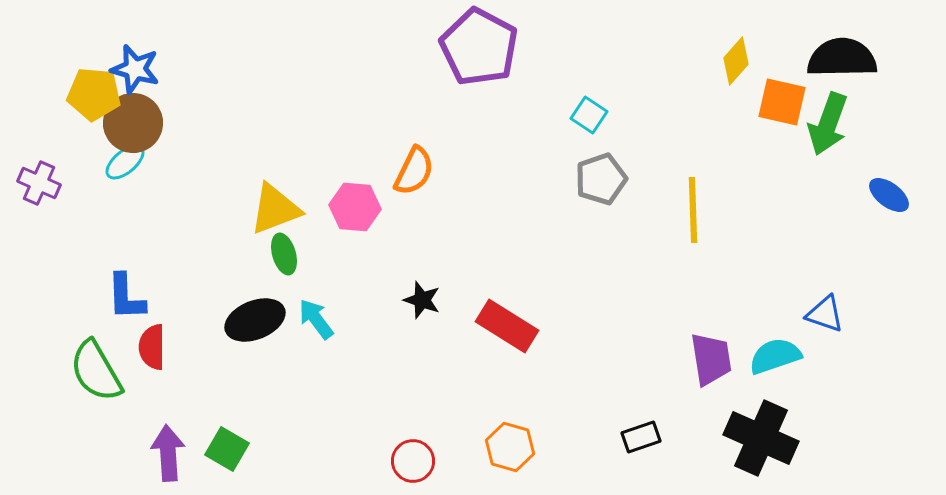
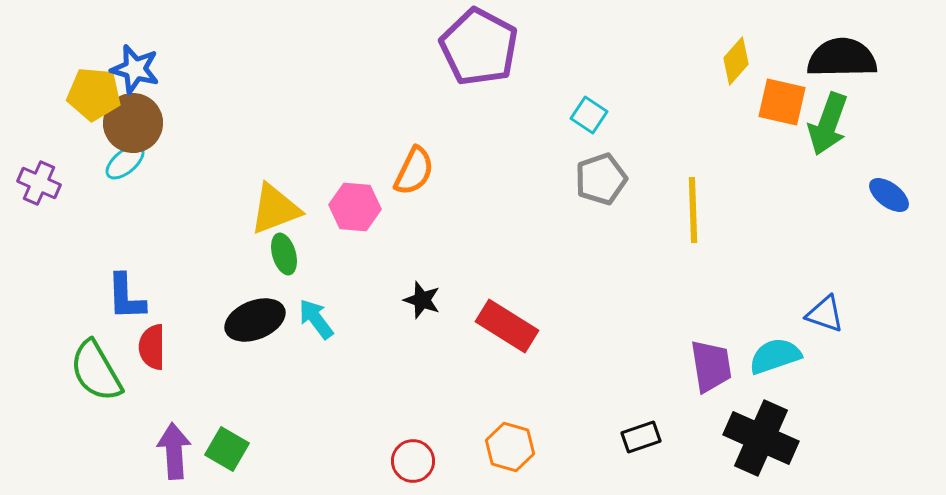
purple trapezoid: moved 7 px down
purple arrow: moved 6 px right, 2 px up
